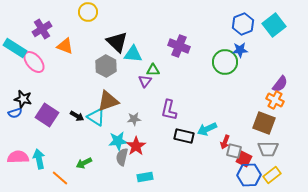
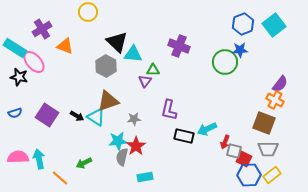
black star at (23, 99): moved 4 px left, 22 px up
